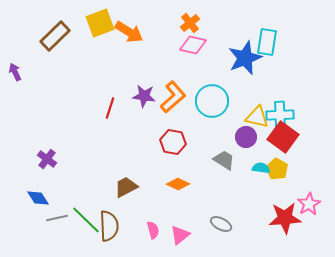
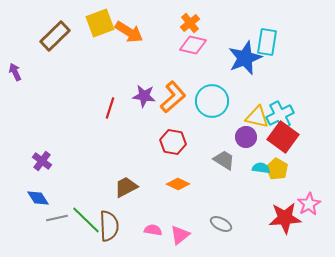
cyan cross: rotated 24 degrees counterclockwise
purple cross: moved 5 px left, 2 px down
pink semicircle: rotated 66 degrees counterclockwise
